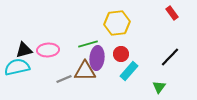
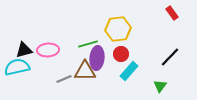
yellow hexagon: moved 1 px right, 6 px down
green triangle: moved 1 px right, 1 px up
